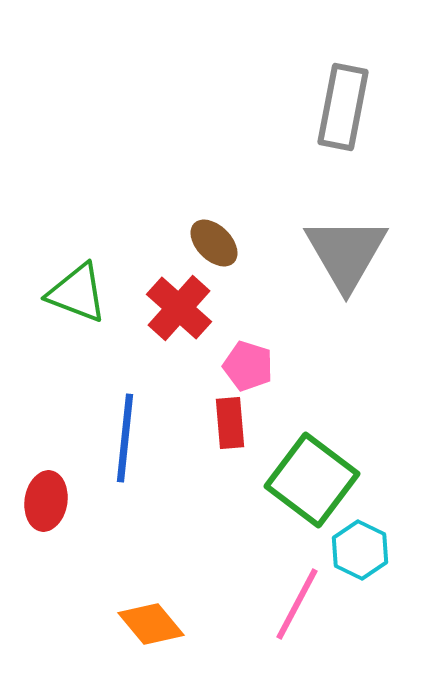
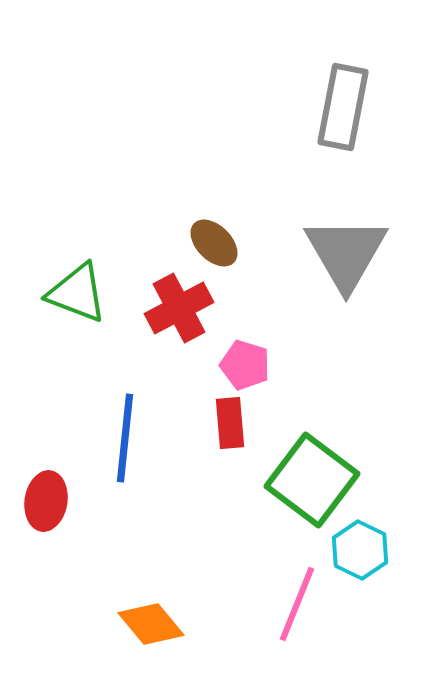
red cross: rotated 20 degrees clockwise
pink pentagon: moved 3 px left, 1 px up
pink line: rotated 6 degrees counterclockwise
